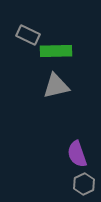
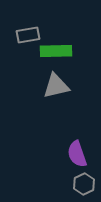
gray rectangle: rotated 35 degrees counterclockwise
